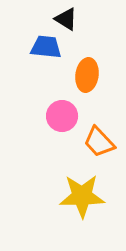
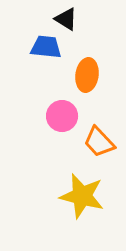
yellow star: rotated 15 degrees clockwise
